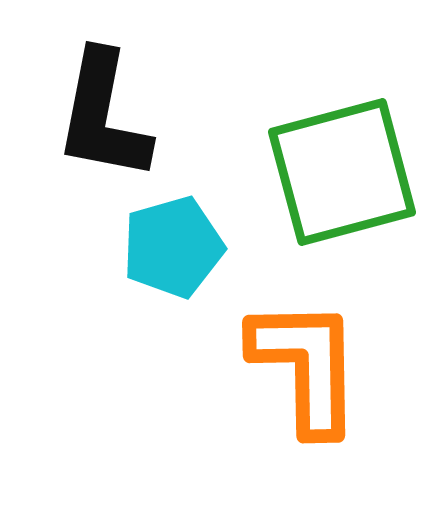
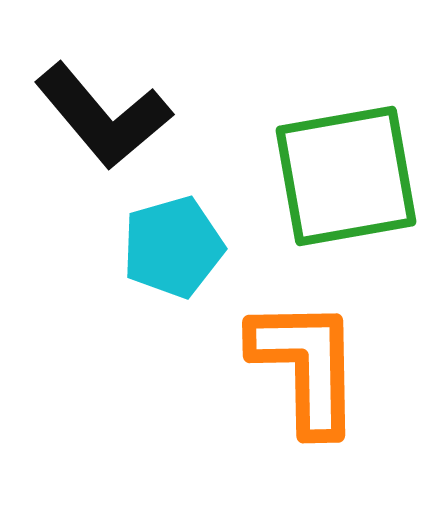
black L-shape: rotated 51 degrees counterclockwise
green square: moved 4 px right, 4 px down; rotated 5 degrees clockwise
